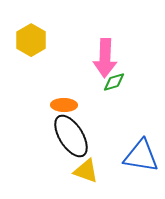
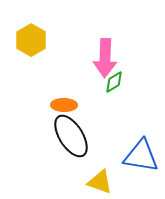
green diamond: rotated 15 degrees counterclockwise
yellow triangle: moved 14 px right, 11 px down
